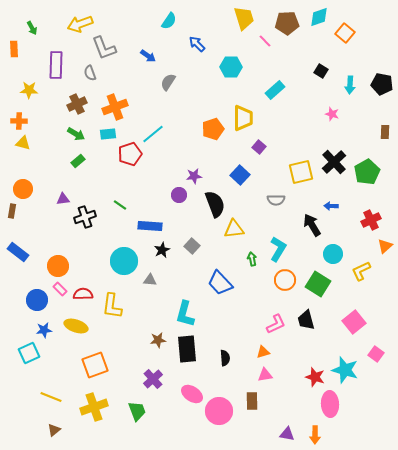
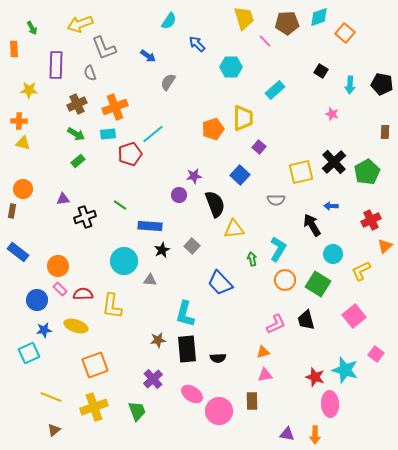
pink square at (354, 322): moved 6 px up
black semicircle at (225, 358): moved 7 px left; rotated 91 degrees clockwise
